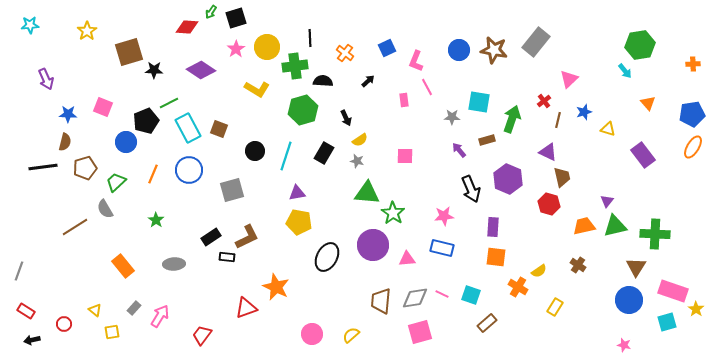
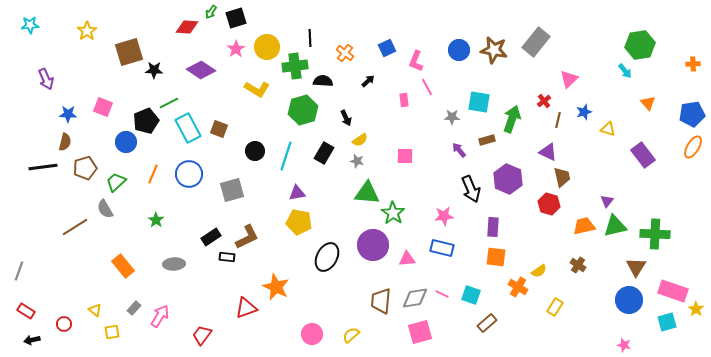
blue circle at (189, 170): moved 4 px down
